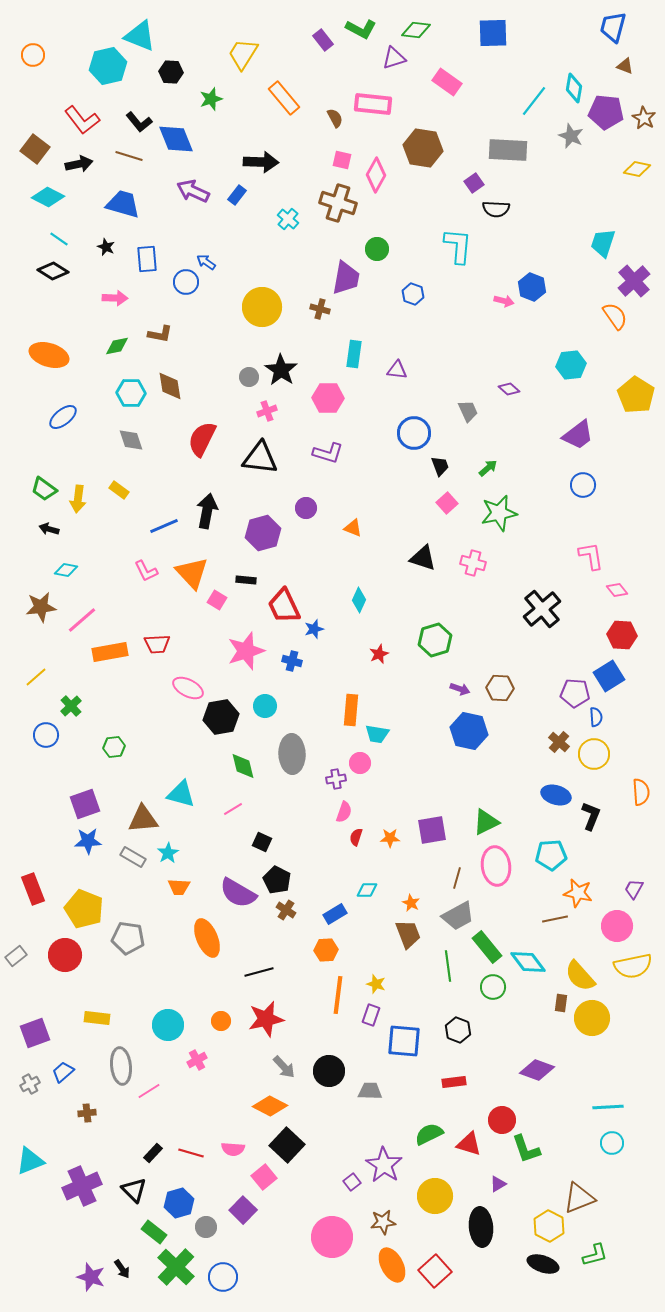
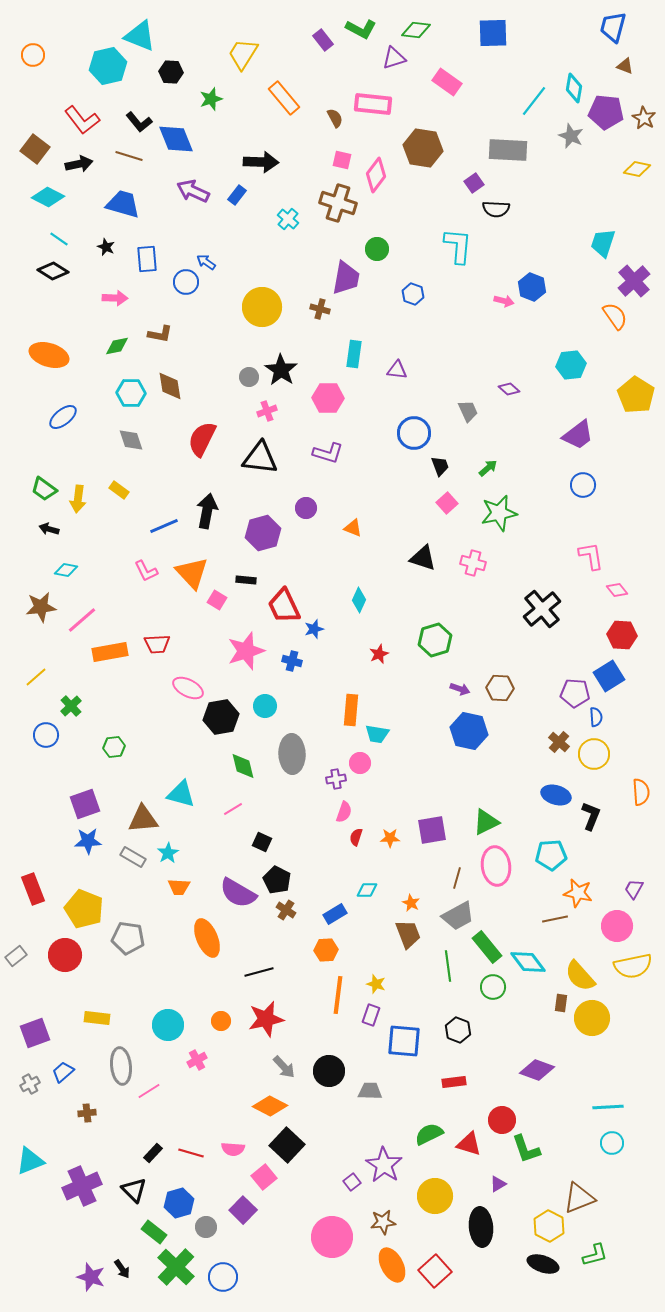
pink diamond at (376, 175): rotated 8 degrees clockwise
